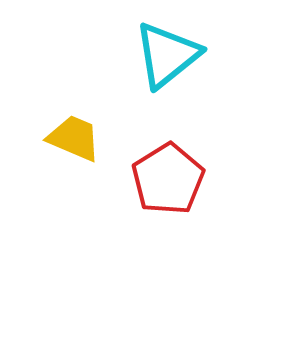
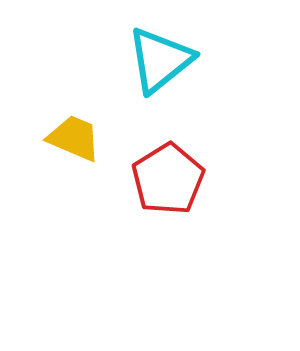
cyan triangle: moved 7 px left, 5 px down
